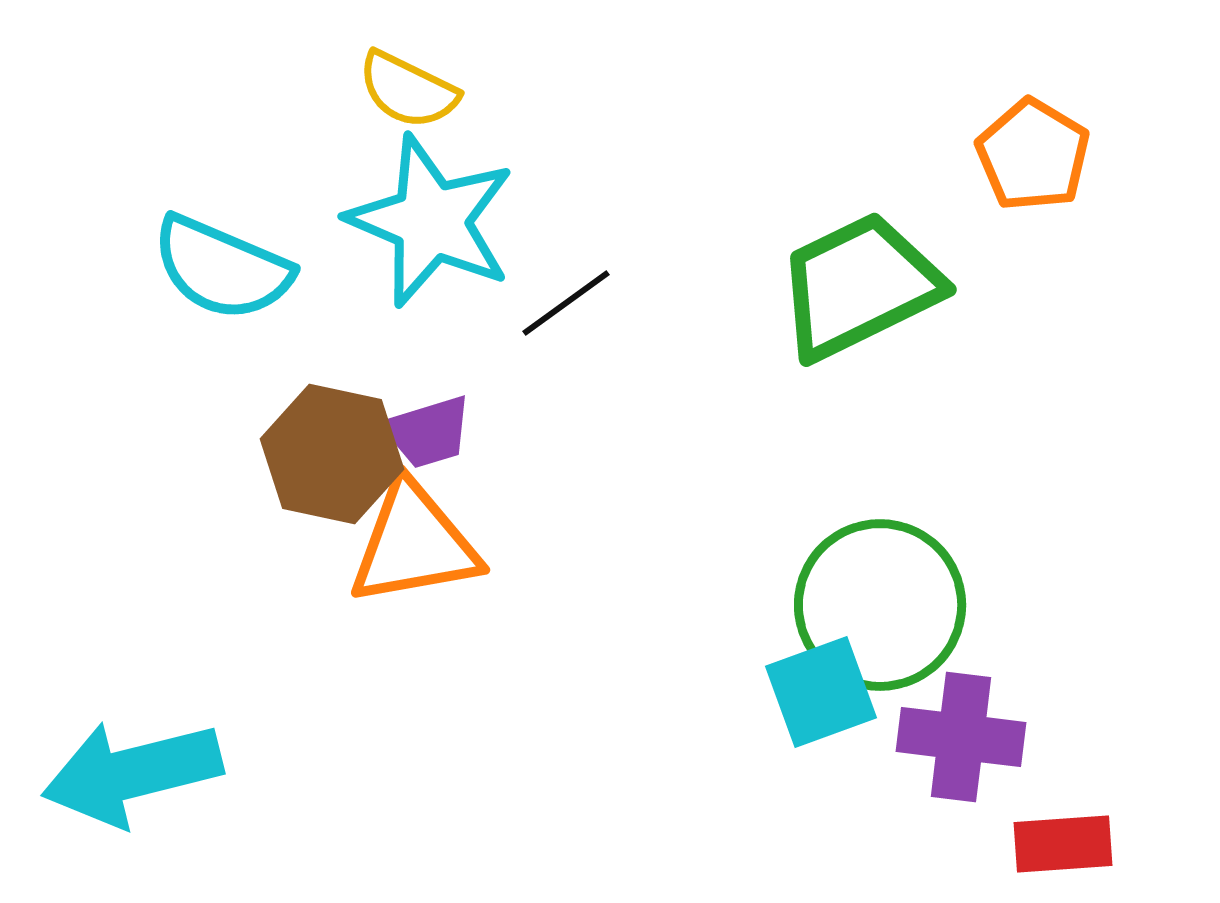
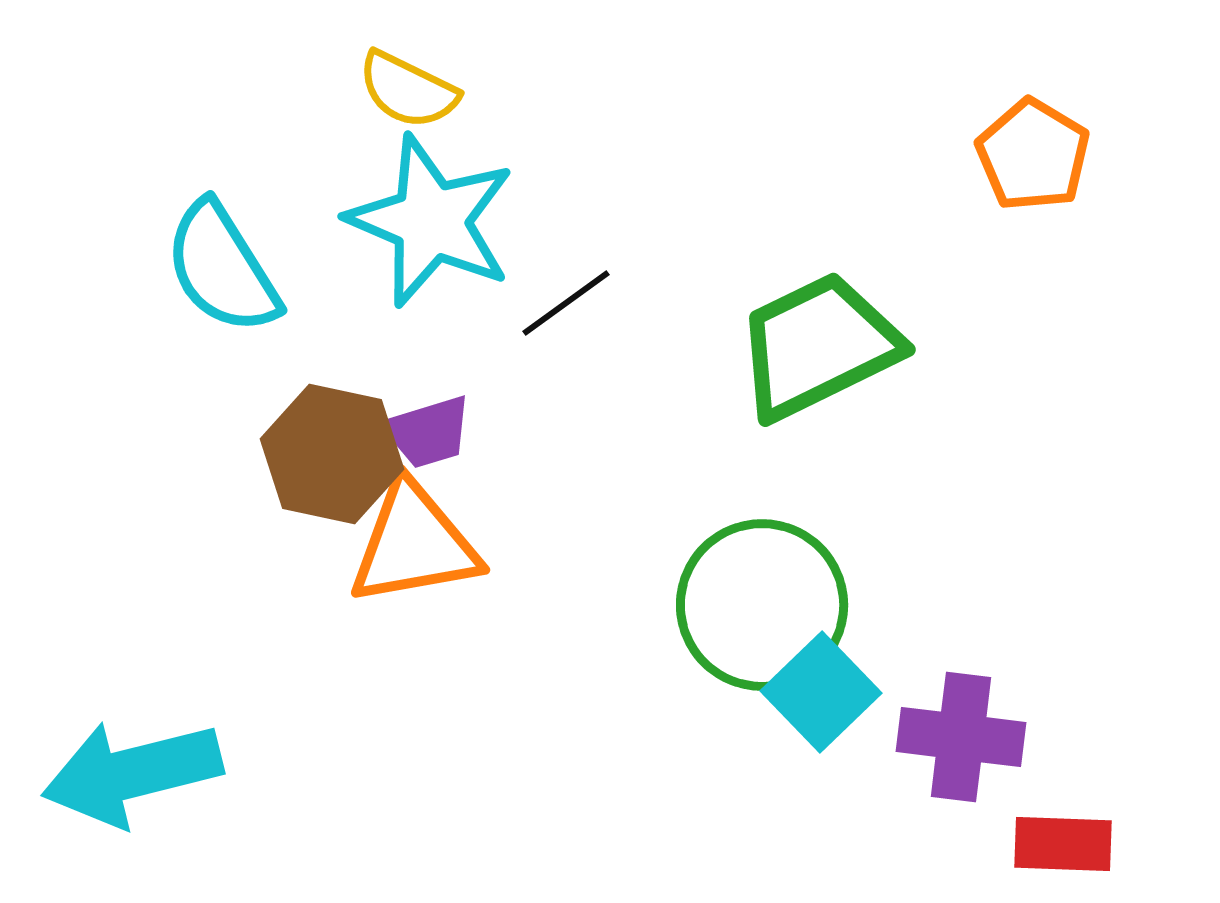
cyan semicircle: rotated 35 degrees clockwise
green trapezoid: moved 41 px left, 60 px down
green circle: moved 118 px left
cyan square: rotated 24 degrees counterclockwise
red rectangle: rotated 6 degrees clockwise
